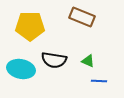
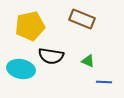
brown rectangle: moved 2 px down
yellow pentagon: rotated 12 degrees counterclockwise
black semicircle: moved 3 px left, 4 px up
blue line: moved 5 px right, 1 px down
